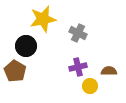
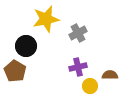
yellow star: moved 3 px right
gray cross: rotated 36 degrees clockwise
brown semicircle: moved 1 px right, 4 px down
